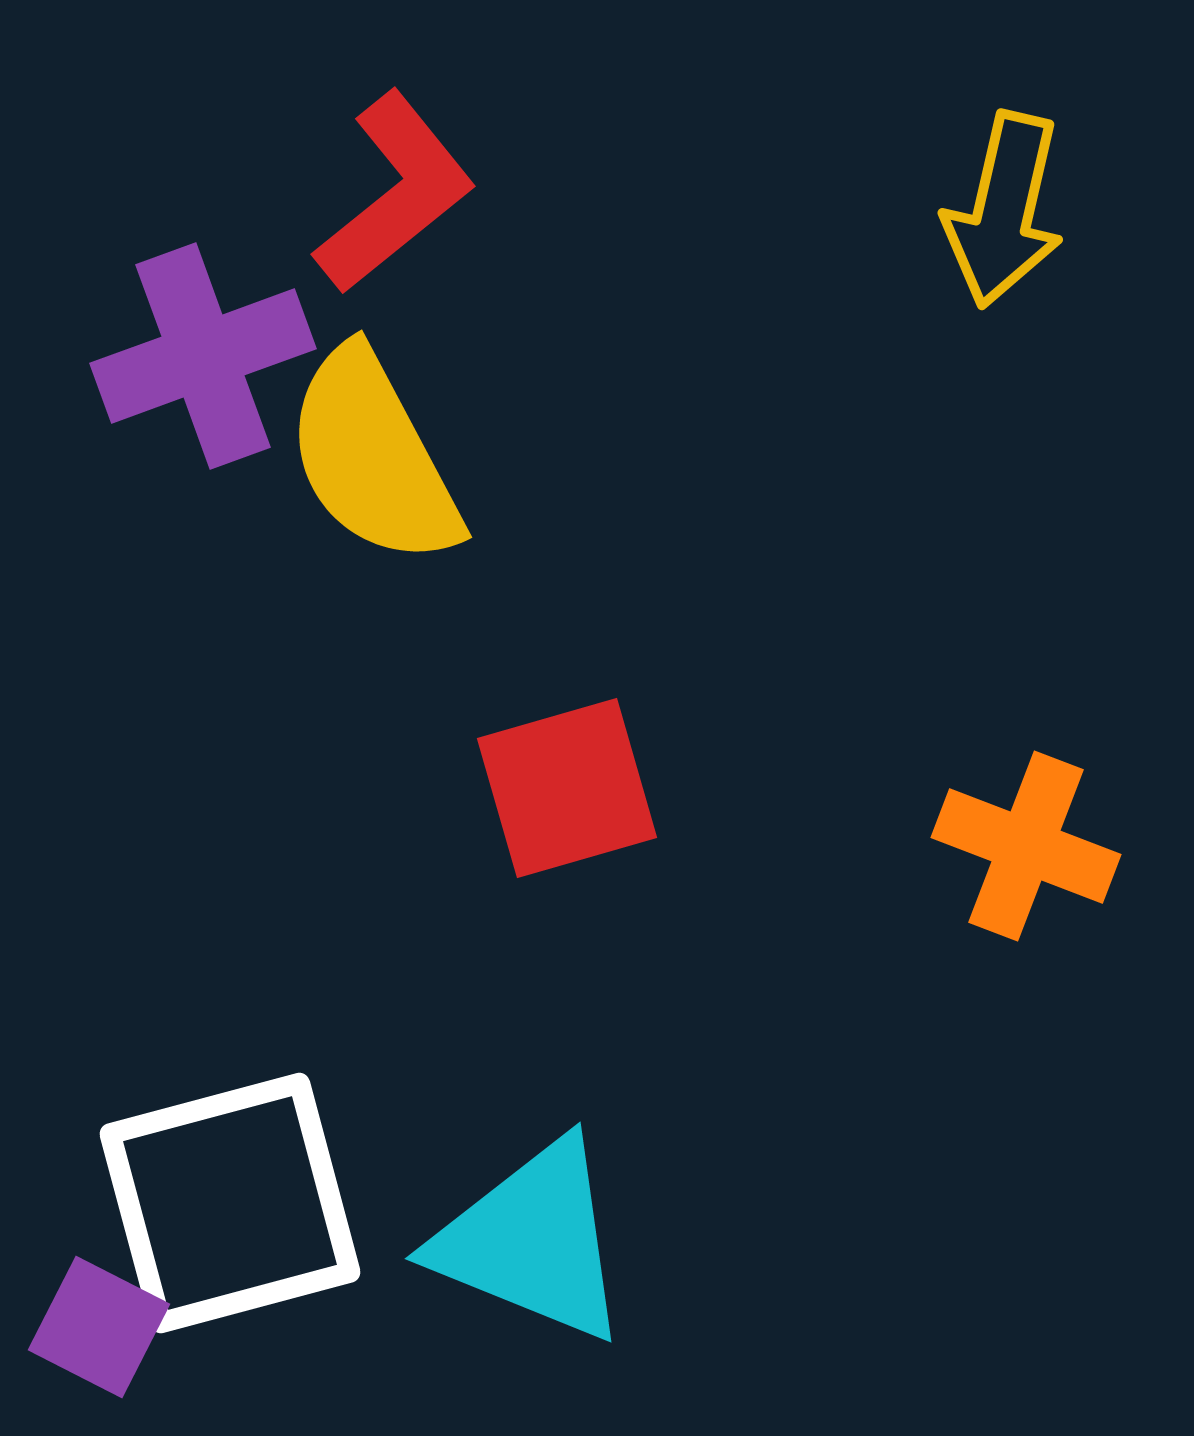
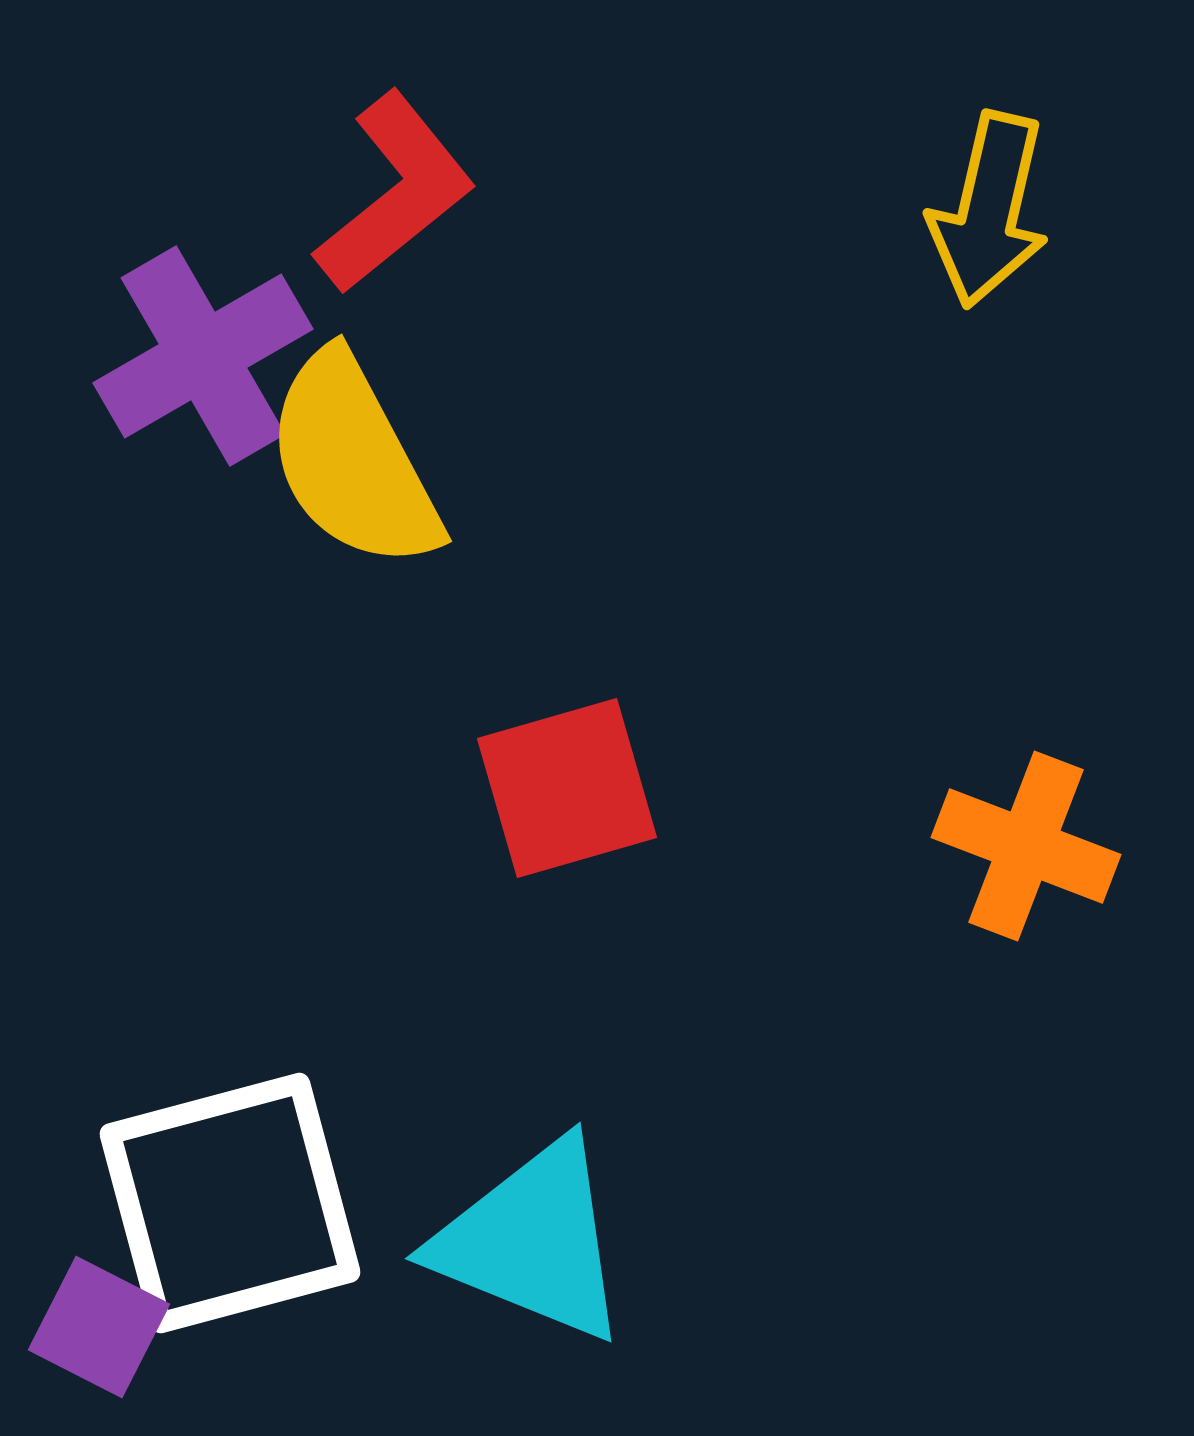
yellow arrow: moved 15 px left
purple cross: rotated 10 degrees counterclockwise
yellow semicircle: moved 20 px left, 4 px down
